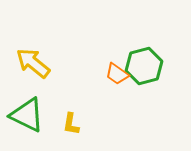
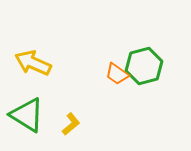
yellow arrow: rotated 15 degrees counterclockwise
green triangle: rotated 6 degrees clockwise
yellow L-shape: rotated 140 degrees counterclockwise
